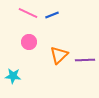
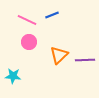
pink line: moved 1 px left, 7 px down
